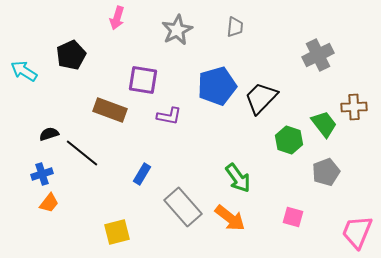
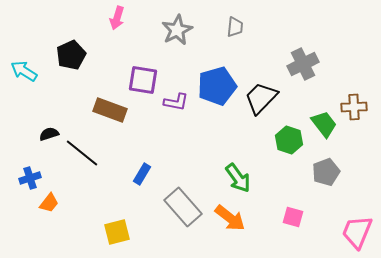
gray cross: moved 15 px left, 9 px down
purple L-shape: moved 7 px right, 14 px up
blue cross: moved 12 px left, 4 px down
